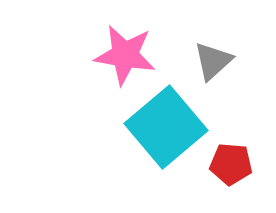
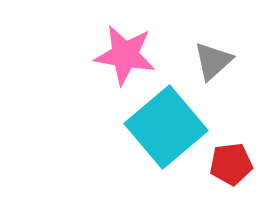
red pentagon: rotated 12 degrees counterclockwise
